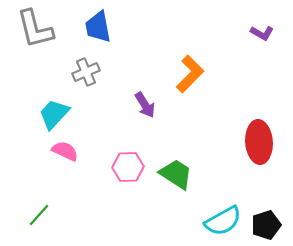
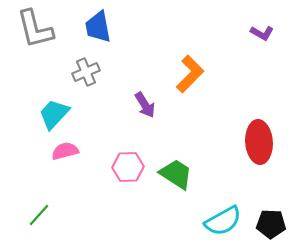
pink semicircle: rotated 40 degrees counterclockwise
black pentagon: moved 5 px right, 1 px up; rotated 20 degrees clockwise
